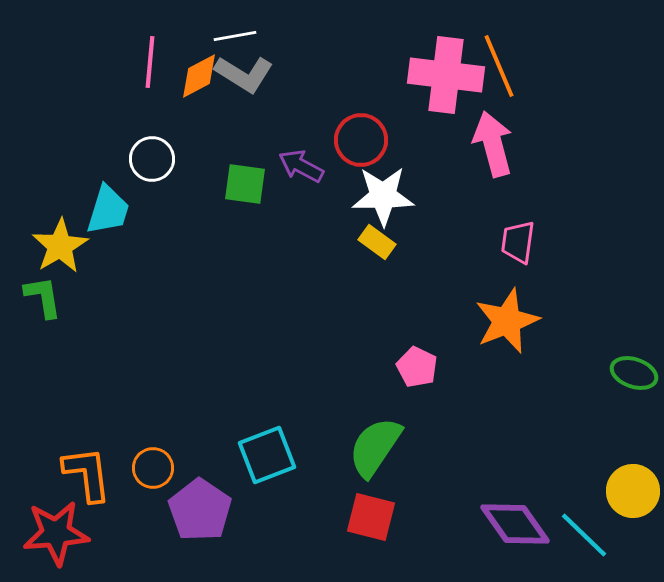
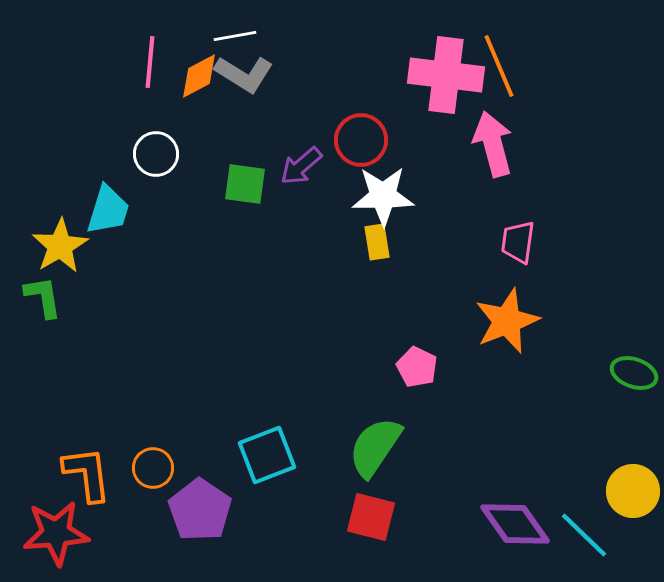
white circle: moved 4 px right, 5 px up
purple arrow: rotated 69 degrees counterclockwise
yellow rectangle: rotated 45 degrees clockwise
